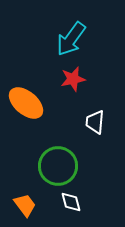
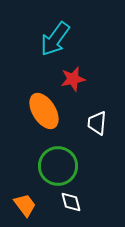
cyan arrow: moved 16 px left
orange ellipse: moved 18 px right, 8 px down; rotated 18 degrees clockwise
white trapezoid: moved 2 px right, 1 px down
